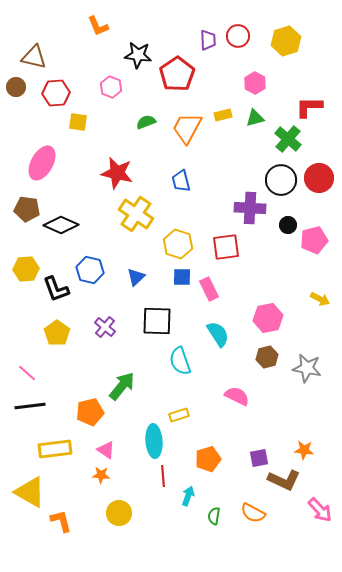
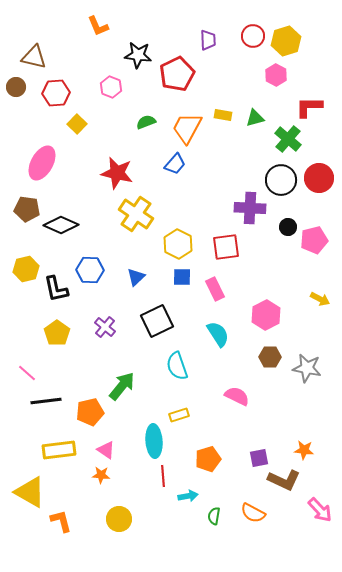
red circle at (238, 36): moved 15 px right
red pentagon at (177, 74): rotated 8 degrees clockwise
pink hexagon at (255, 83): moved 21 px right, 8 px up
yellow rectangle at (223, 115): rotated 24 degrees clockwise
yellow square at (78, 122): moved 1 px left, 2 px down; rotated 36 degrees clockwise
blue trapezoid at (181, 181): moved 6 px left, 17 px up; rotated 125 degrees counterclockwise
black circle at (288, 225): moved 2 px down
yellow hexagon at (178, 244): rotated 8 degrees clockwise
yellow hexagon at (26, 269): rotated 10 degrees counterclockwise
blue hexagon at (90, 270): rotated 12 degrees counterclockwise
black L-shape at (56, 289): rotated 8 degrees clockwise
pink rectangle at (209, 289): moved 6 px right
pink hexagon at (268, 318): moved 2 px left, 3 px up; rotated 16 degrees counterclockwise
black square at (157, 321): rotated 28 degrees counterclockwise
brown hexagon at (267, 357): moved 3 px right; rotated 15 degrees clockwise
cyan semicircle at (180, 361): moved 3 px left, 5 px down
black line at (30, 406): moved 16 px right, 5 px up
yellow rectangle at (55, 449): moved 4 px right, 1 px down
cyan arrow at (188, 496): rotated 60 degrees clockwise
yellow circle at (119, 513): moved 6 px down
